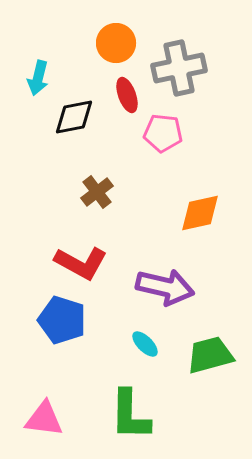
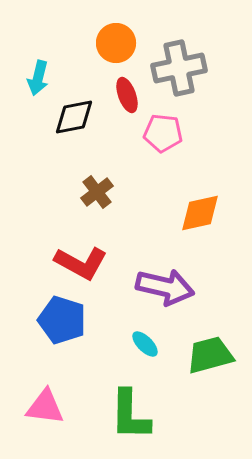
pink triangle: moved 1 px right, 12 px up
